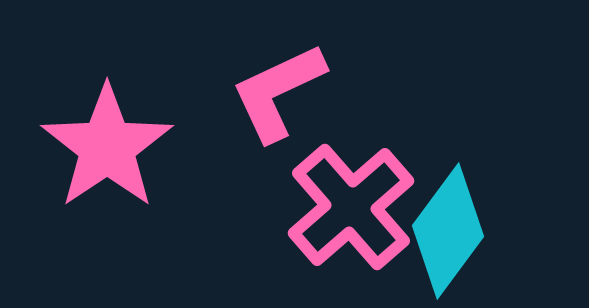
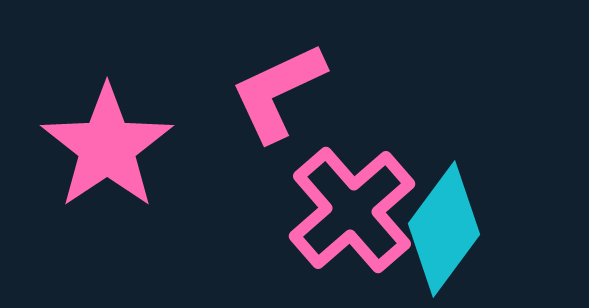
pink cross: moved 1 px right, 3 px down
cyan diamond: moved 4 px left, 2 px up
